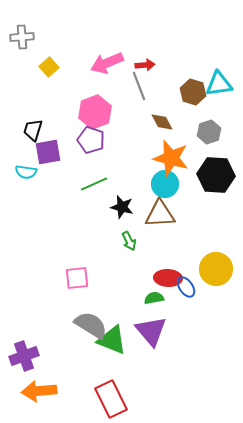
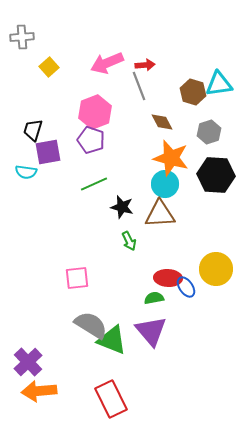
purple cross: moved 4 px right, 6 px down; rotated 24 degrees counterclockwise
